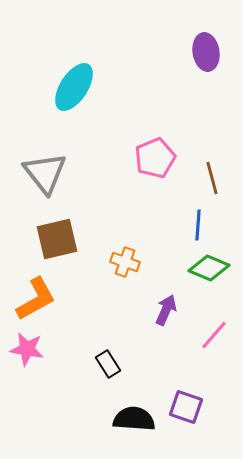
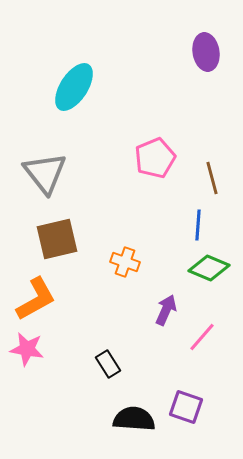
pink line: moved 12 px left, 2 px down
